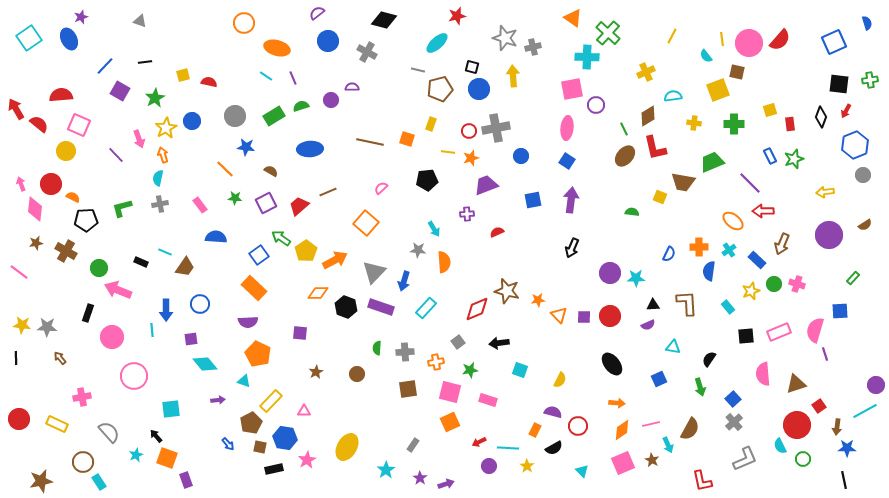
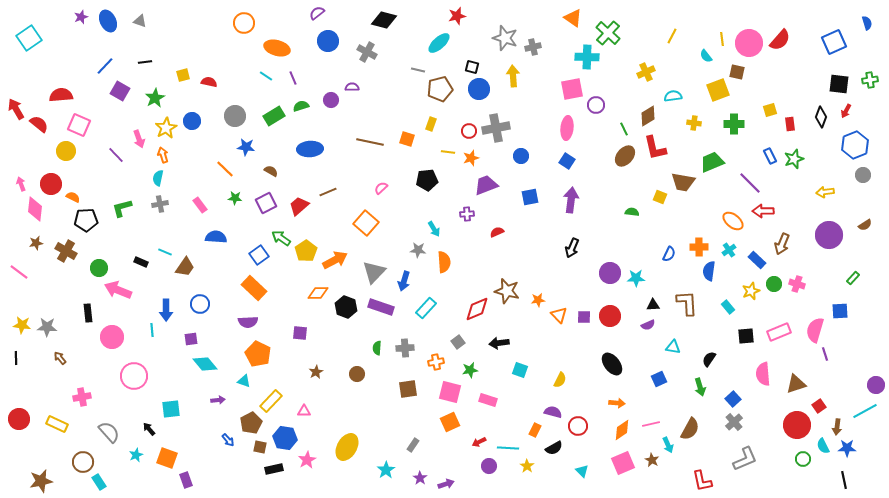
blue ellipse at (69, 39): moved 39 px right, 18 px up
cyan ellipse at (437, 43): moved 2 px right
blue square at (533, 200): moved 3 px left, 3 px up
black rectangle at (88, 313): rotated 24 degrees counterclockwise
gray cross at (405, 352): moved 4 px up
black arrow at (156, 436): moved 7 px left, 7 px up
blue arrow at (228, 444): moved 4 px up
cyan semicircle at (780, 446): moved 43 px right
